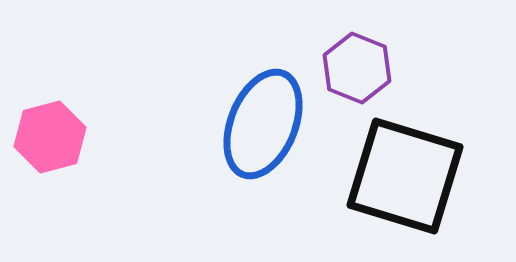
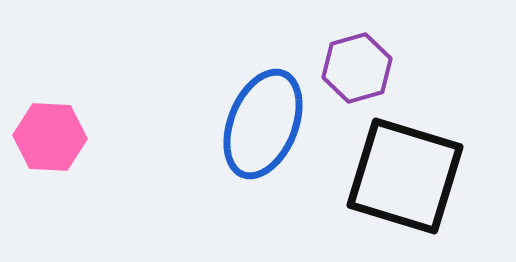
purple hexagon: rotated 22 degrees clockwise
pink hexagon: rotated 18 degrees clockwise
